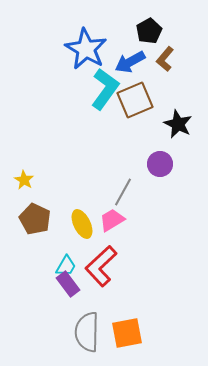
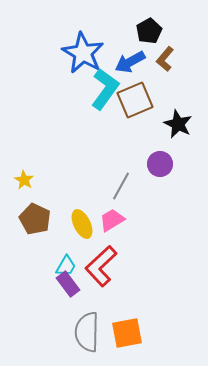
blue star: moved 3 px left, 4 px down
gray line: moved 2 px left, 6 px up
